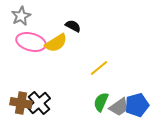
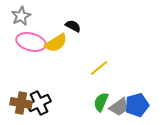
black cross: rotated 15 degrees clockwise
